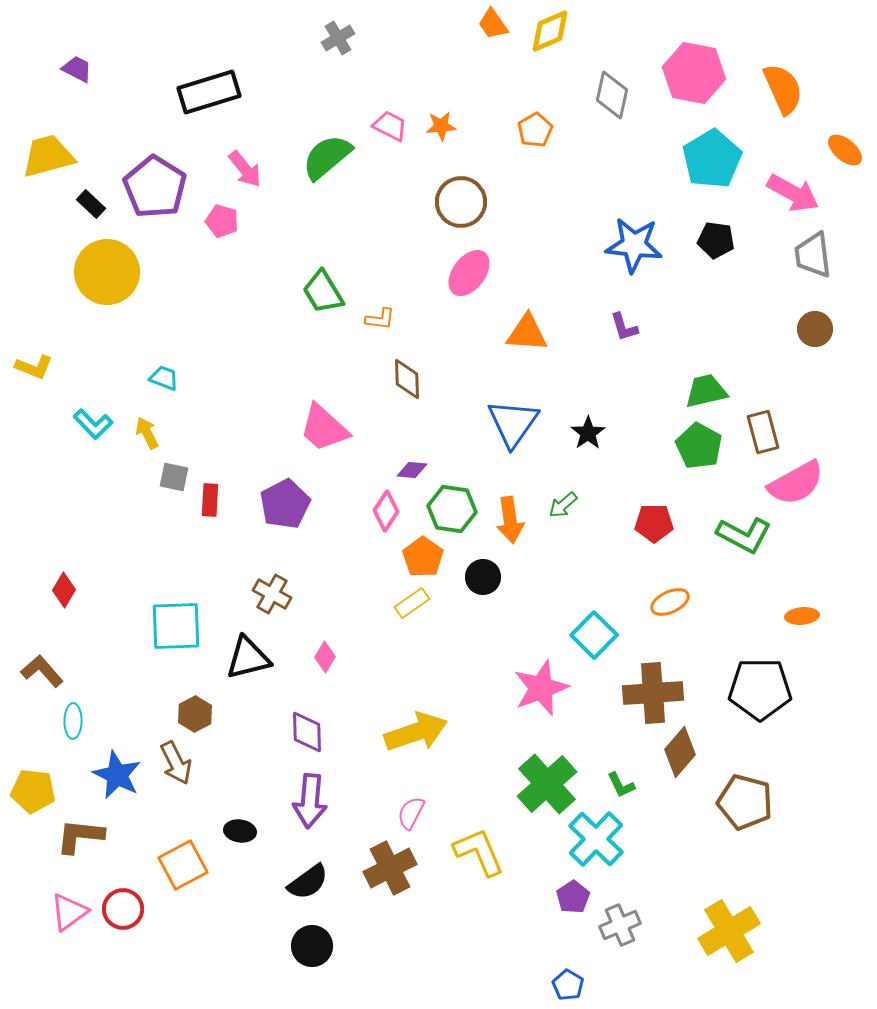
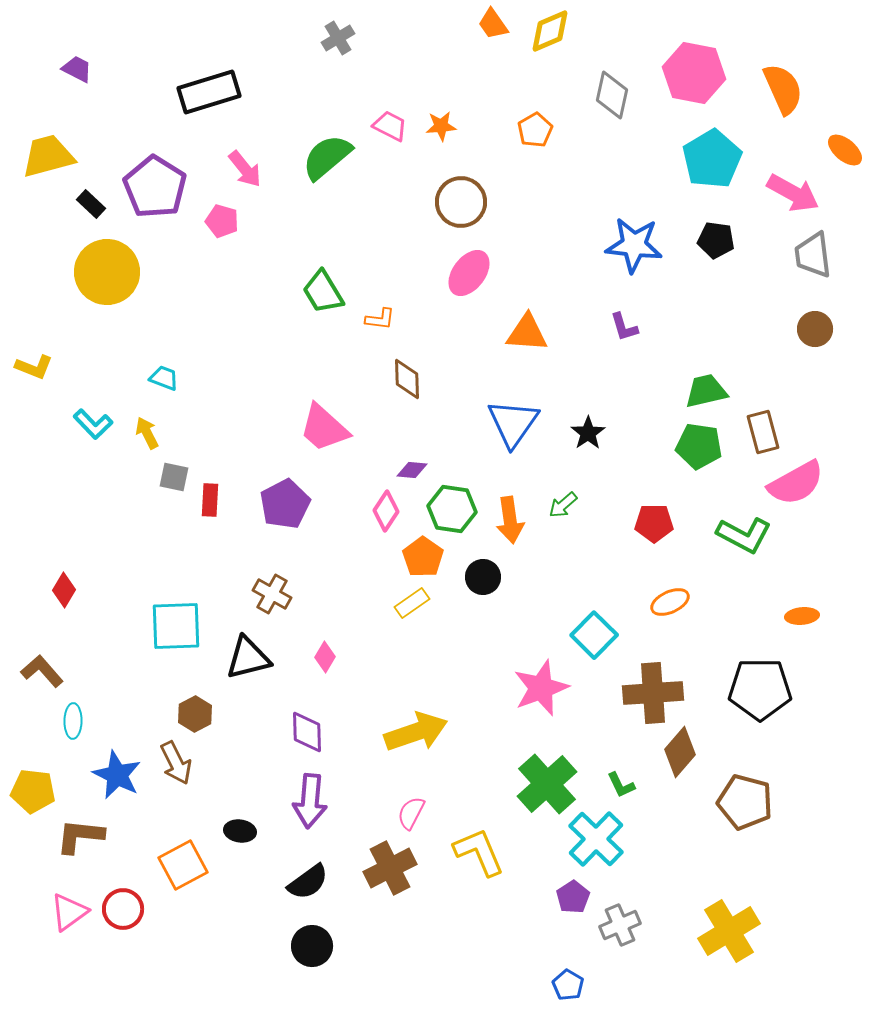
green pentagon at (699, 446): rotated 21 degrees counterclockwise
